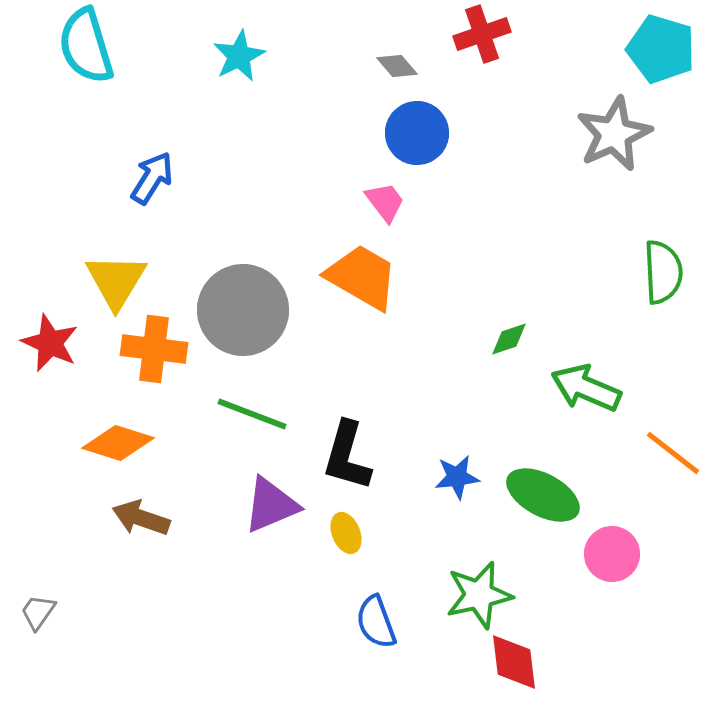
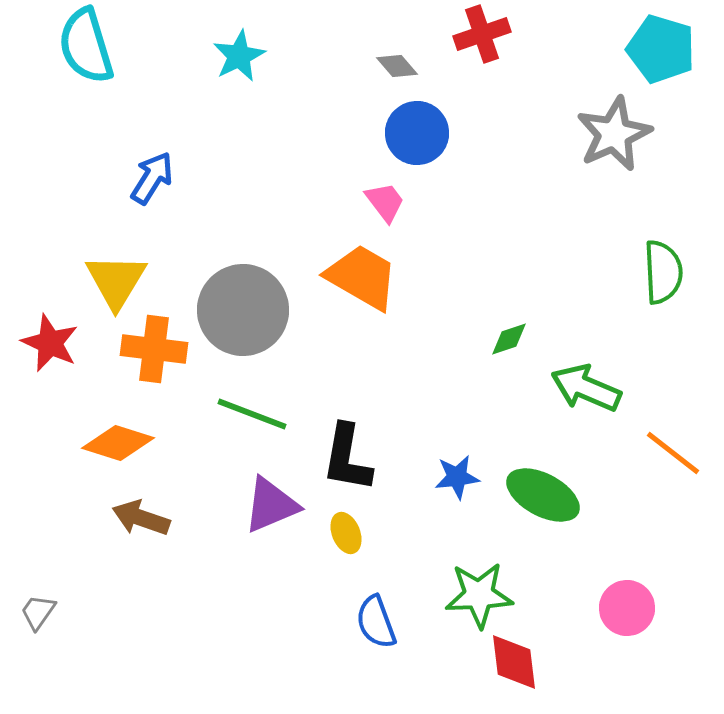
black L-shape: moved 2 px down; rotated 6 degrees counterclockwise
pink circle: moved 15 px right, 54 px down
green star: rotated 10 degrees clockwise
